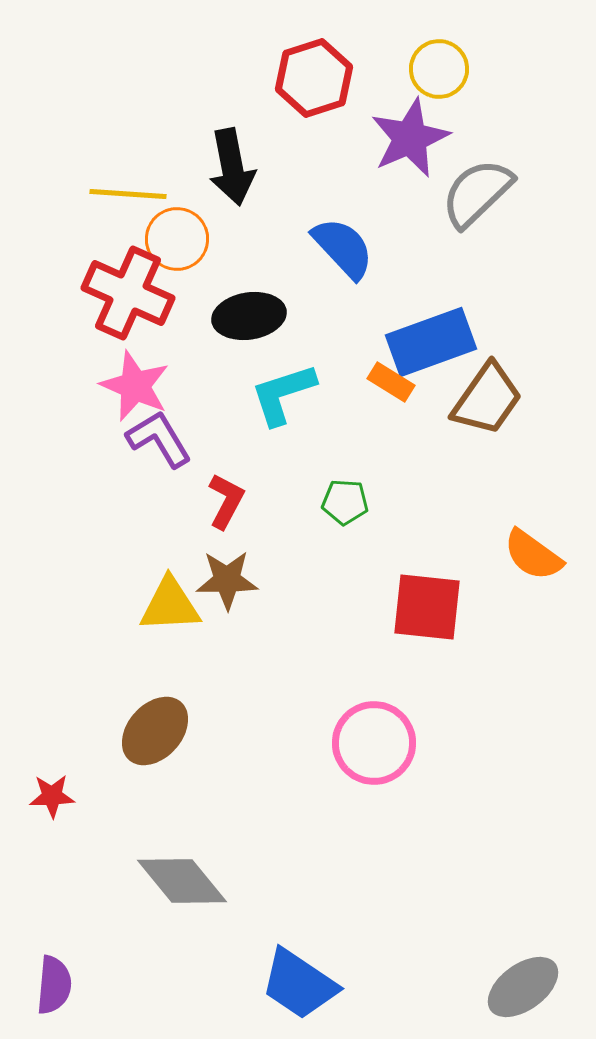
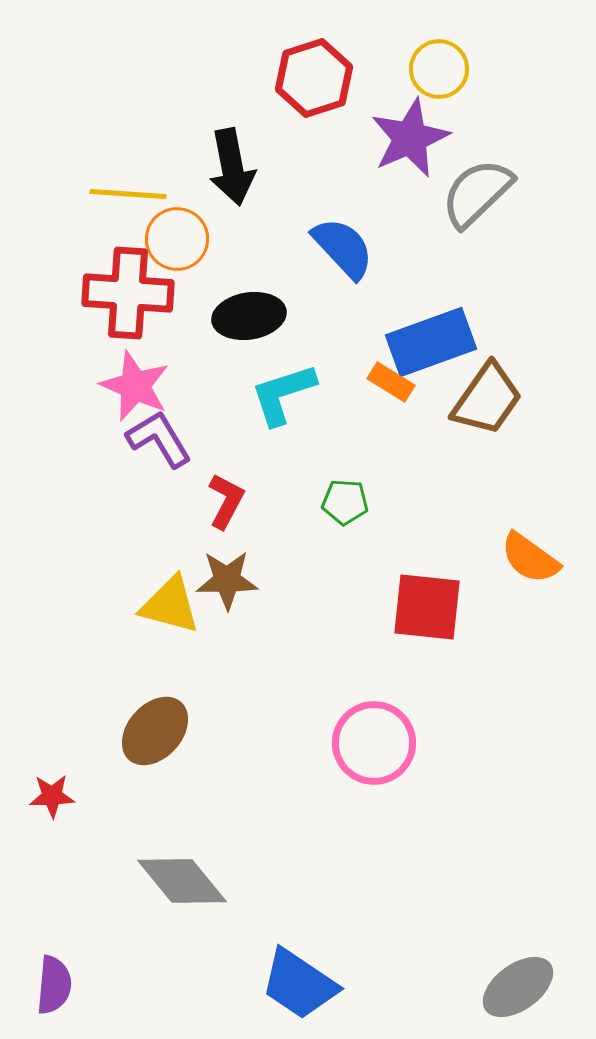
red cross: rotated 20 degrees counterclockwise
orange semicircle: moved 3 px left, 3 px down
yellow triangle: rotated 18 degrees clockwise
gray ellipse: moved 5 px left
